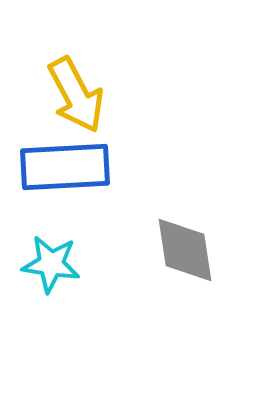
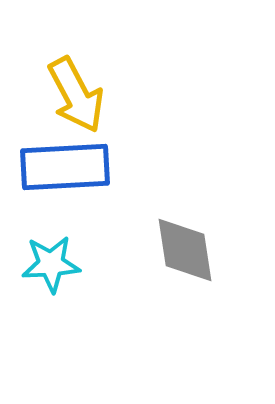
cyan star: rotated 12 degrees counterclockwise
